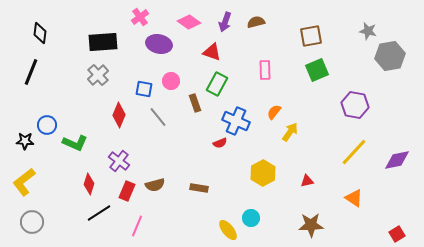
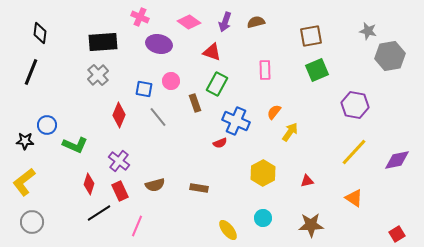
pink cross at (140, 17): rotated 30 degrees counterclockwise
green L-shape at (75, 143): moved 2 px down
red rectangle at (127, 191): moved 7 px left; rotated 48 degrees counterclockwise
cyan circle at (251, 218): moved 12 px right
